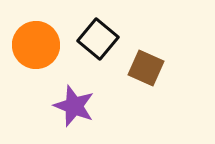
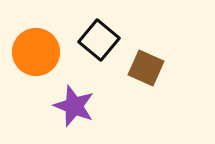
black square: moved 1 px right, 1 px down
orange circle: moved 7 px down
